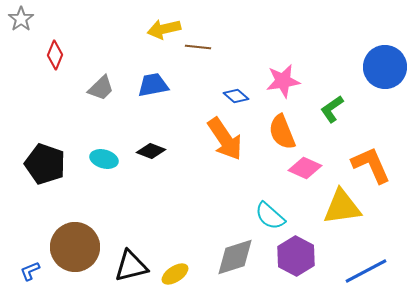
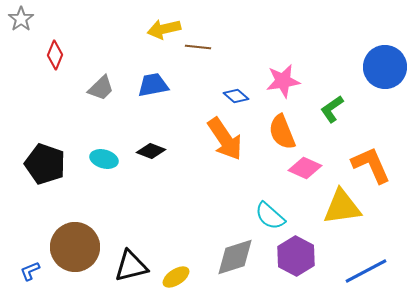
yellow ellipse: moved 1 px right, 3 px down
